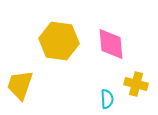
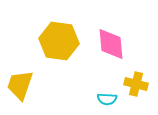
cyan semicircle: rotated 96 degrees clockwise
